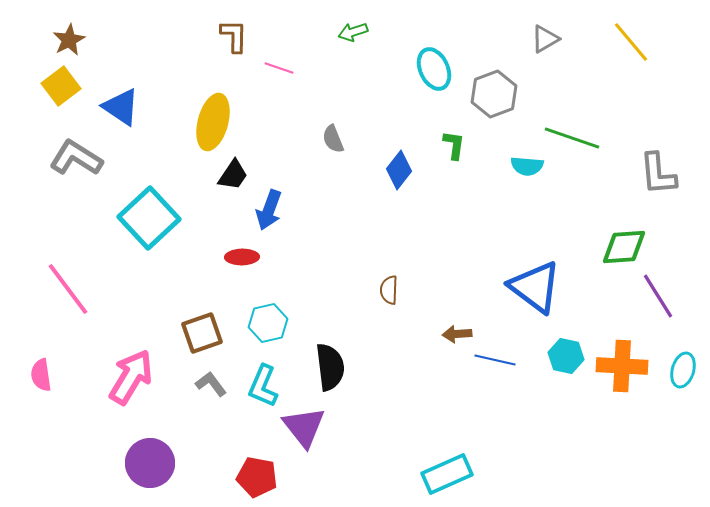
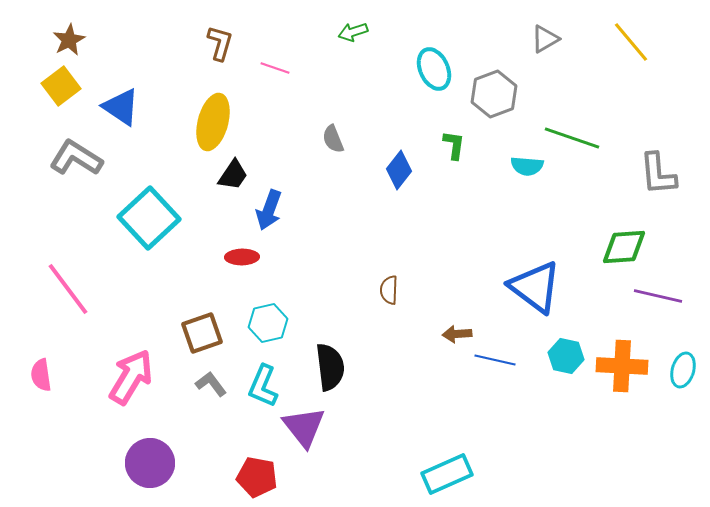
brown L-shape at (234, 36): moved 14 px left, 7 px down; rotated 15 degrees clockwise
pink line at (279, 68): moved 4 px left
purple line at (658, 296): rotated 45 degrees counterclockwise
